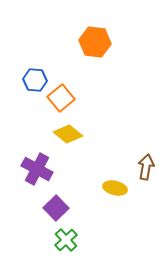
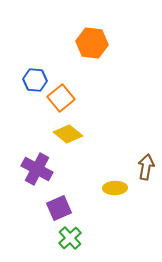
orange hexagon: moved 3 px left, 1 px down
yellow ellipse: rotated 15 degrees counterclockwise
purple square: moved 3 px right; rotated 20 degrees clockwise
green cross: moved 4 px right, 2 px up
